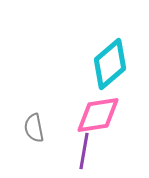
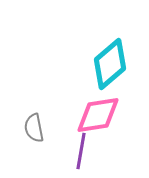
purple line: moved 3 px left
